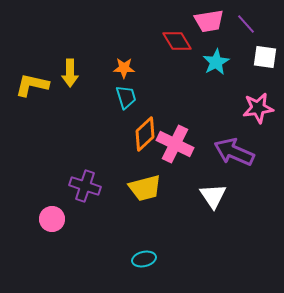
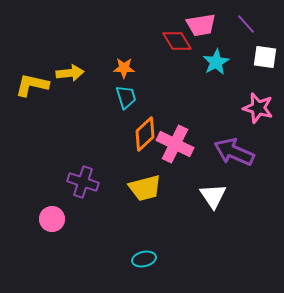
pink trapezoid: moved 8 px left, 4 px down
yellow arrow: rotated 96 degrees counterclockwise
pink star: rotated 24 degrees clockwise
purple cross: moved 2 px left, 4 px up
